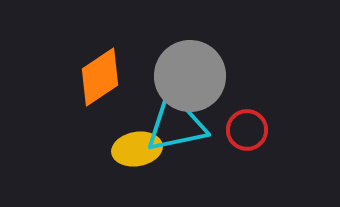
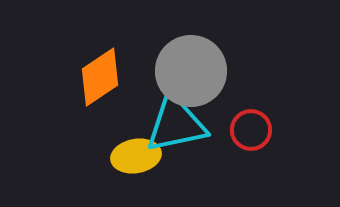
gray circle: moved 1 px right, 5 px up
red circle: moved 4 px right
yellow ellipse: moved 1 px left, 7 px down
